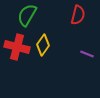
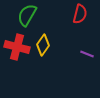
red semicircle: moved 2 px right, 1 px up
